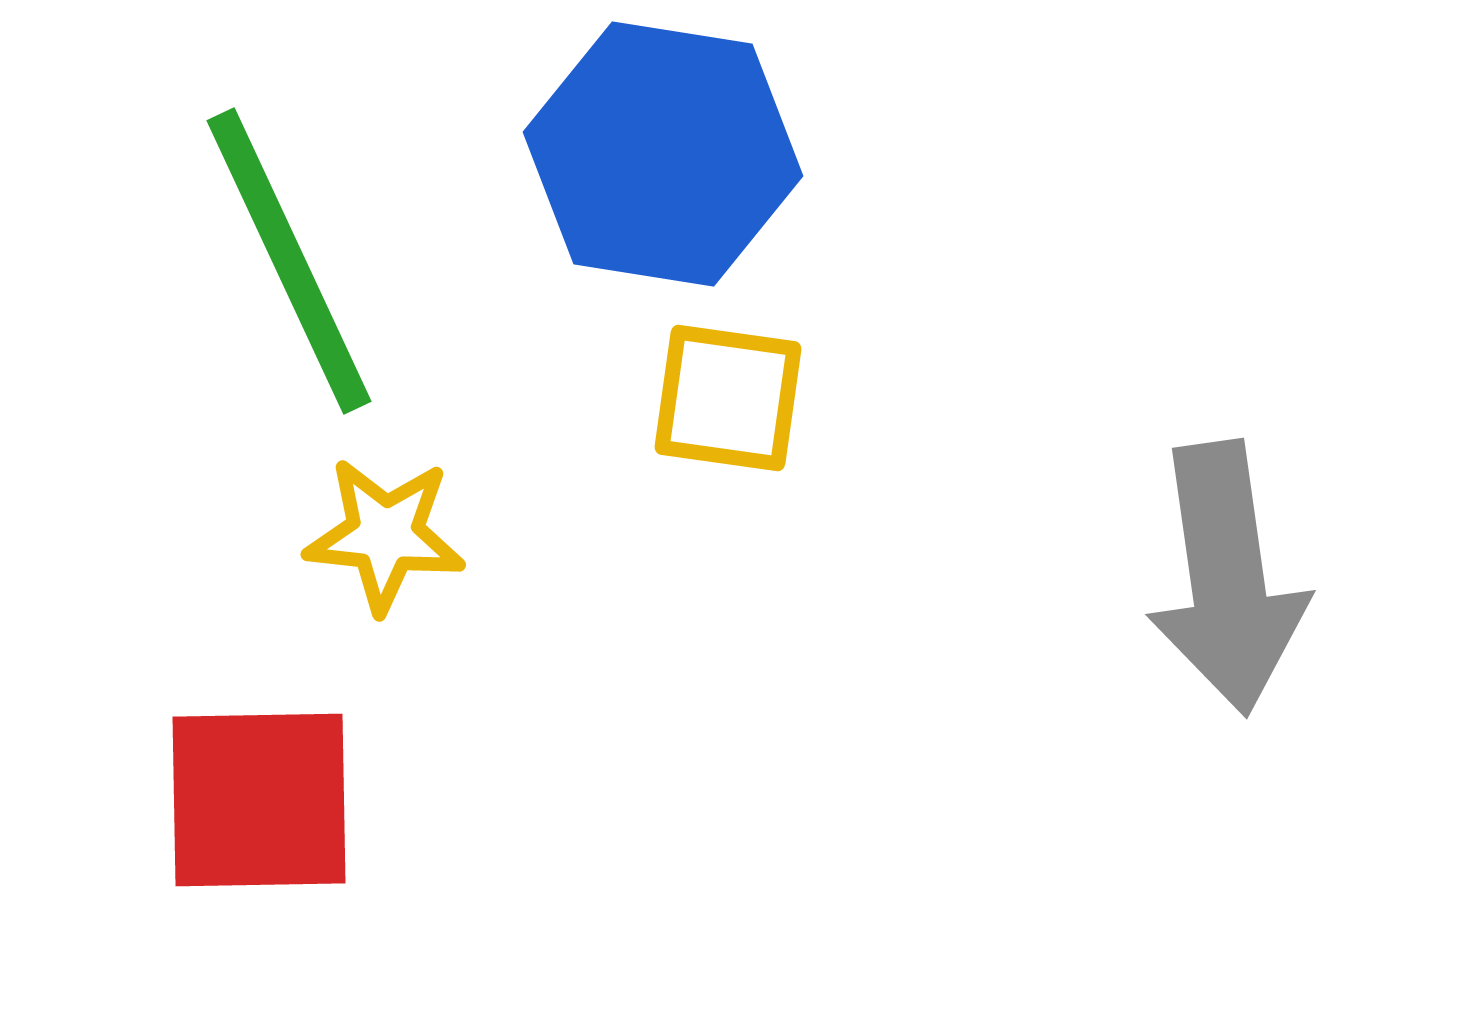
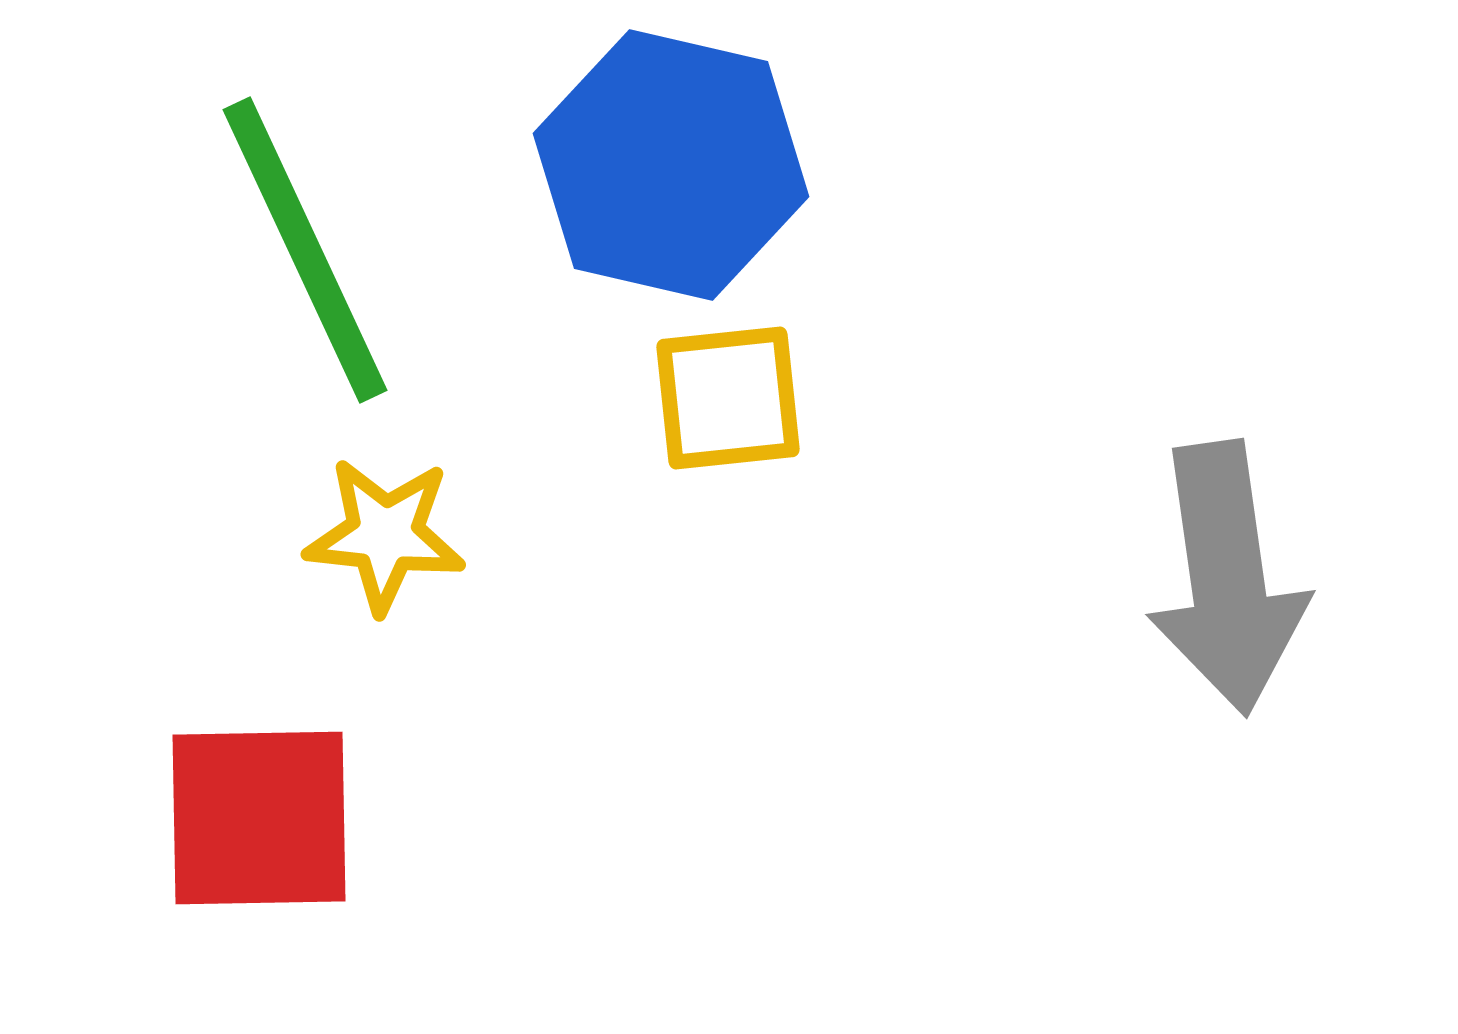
blue hexagon: moved 8 px right, 11 px down; rotated 4 degrees clockwise
green line: moved 16 px right, 11 px up
yellow square: rotated 14 degrees counterclockwise
red square: moved 18 px down
